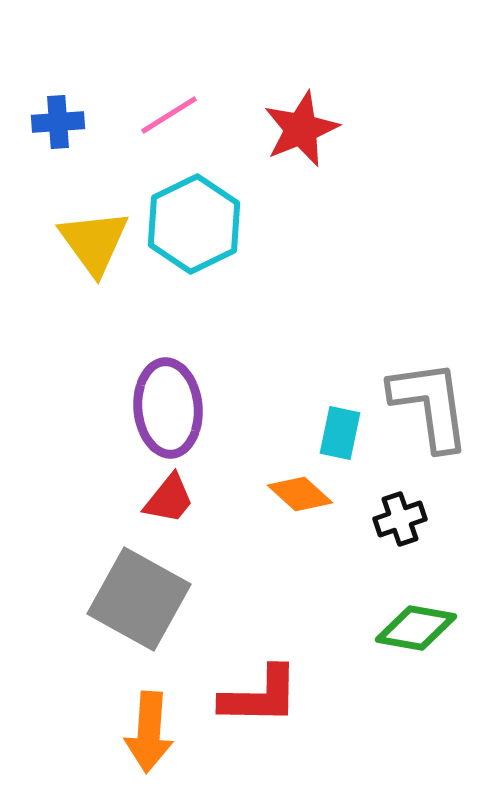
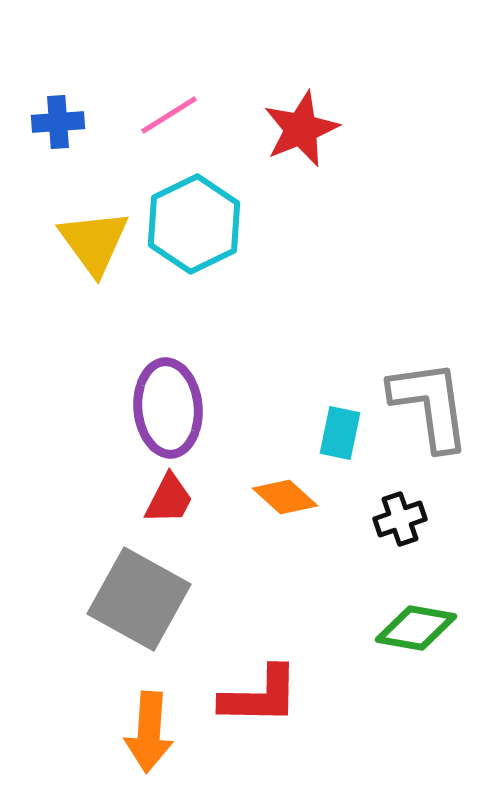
orange diamond: moved 15 px left, 3 px down
red trapezoid: rotated 12 degrees counterclockwise
